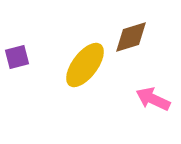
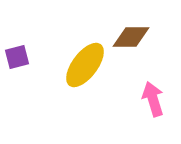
brown diamond: rotated 18 degrees clockwise
pink arrow: rotated 48 degrees clockwise
